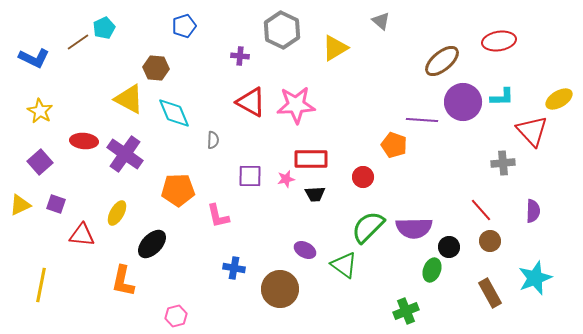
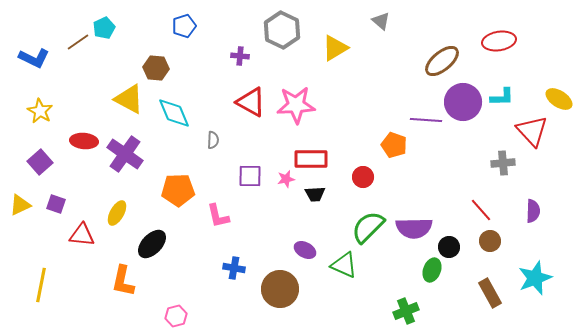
yellow ellipse at (559, 99): rotated 64 degrees clockwise
purple line at (422, 120): moved 4 px right
green triangle at (344, 265): rotated 12 degrees counterclockwise
